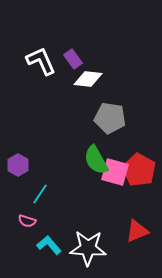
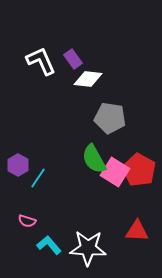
green semicircle: moved 2 px left, 1 px up
pink square: rotated 16 degrees clockwise
cyan line: moved 2 px left, 16 px up
red triangle: rotated 25 degrees clockwise
